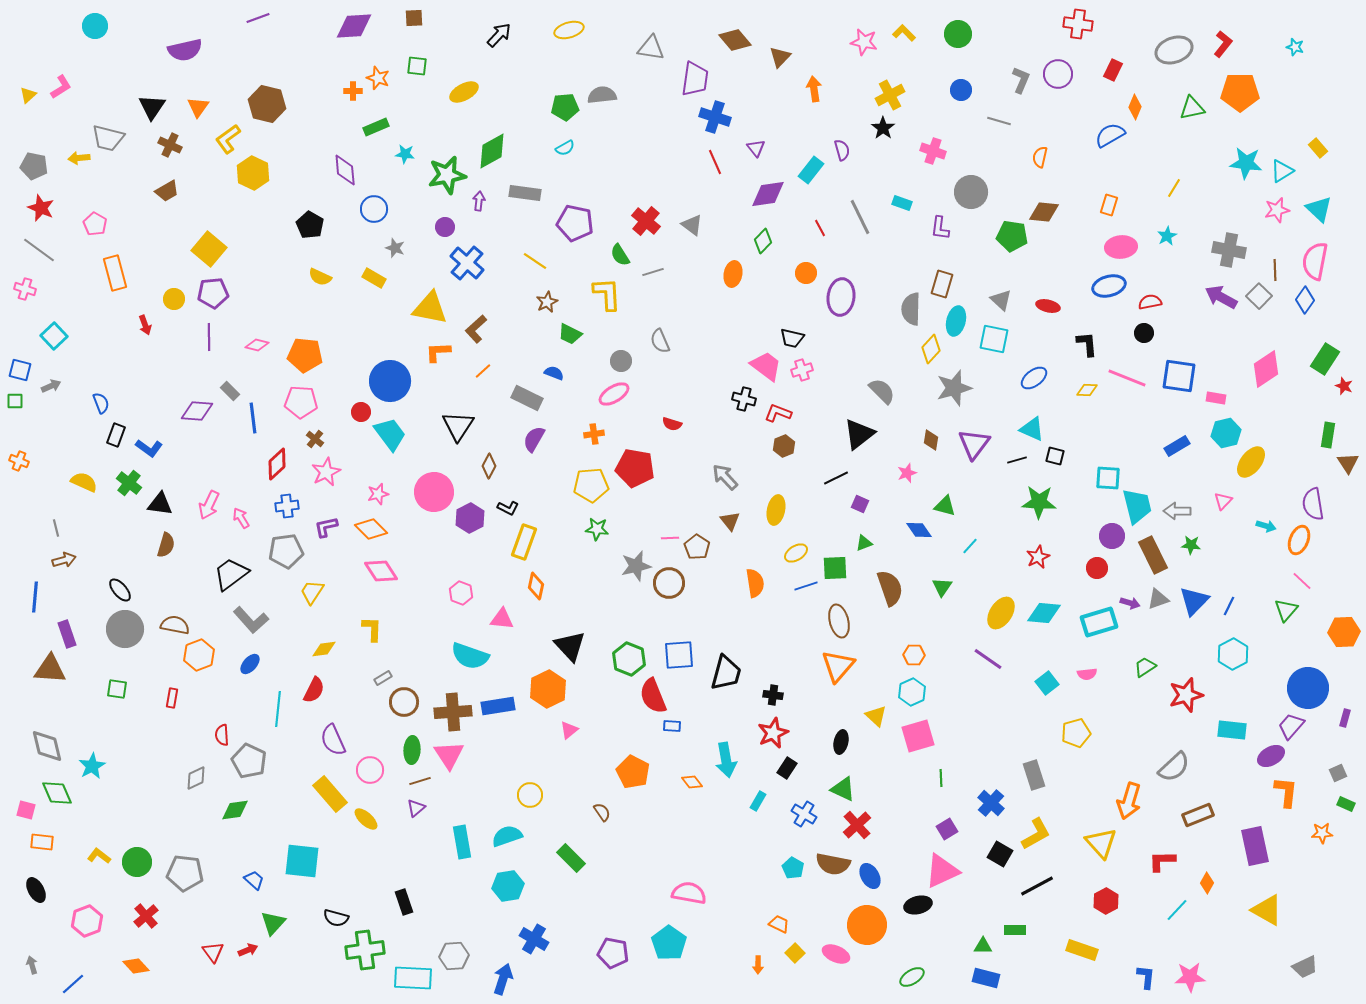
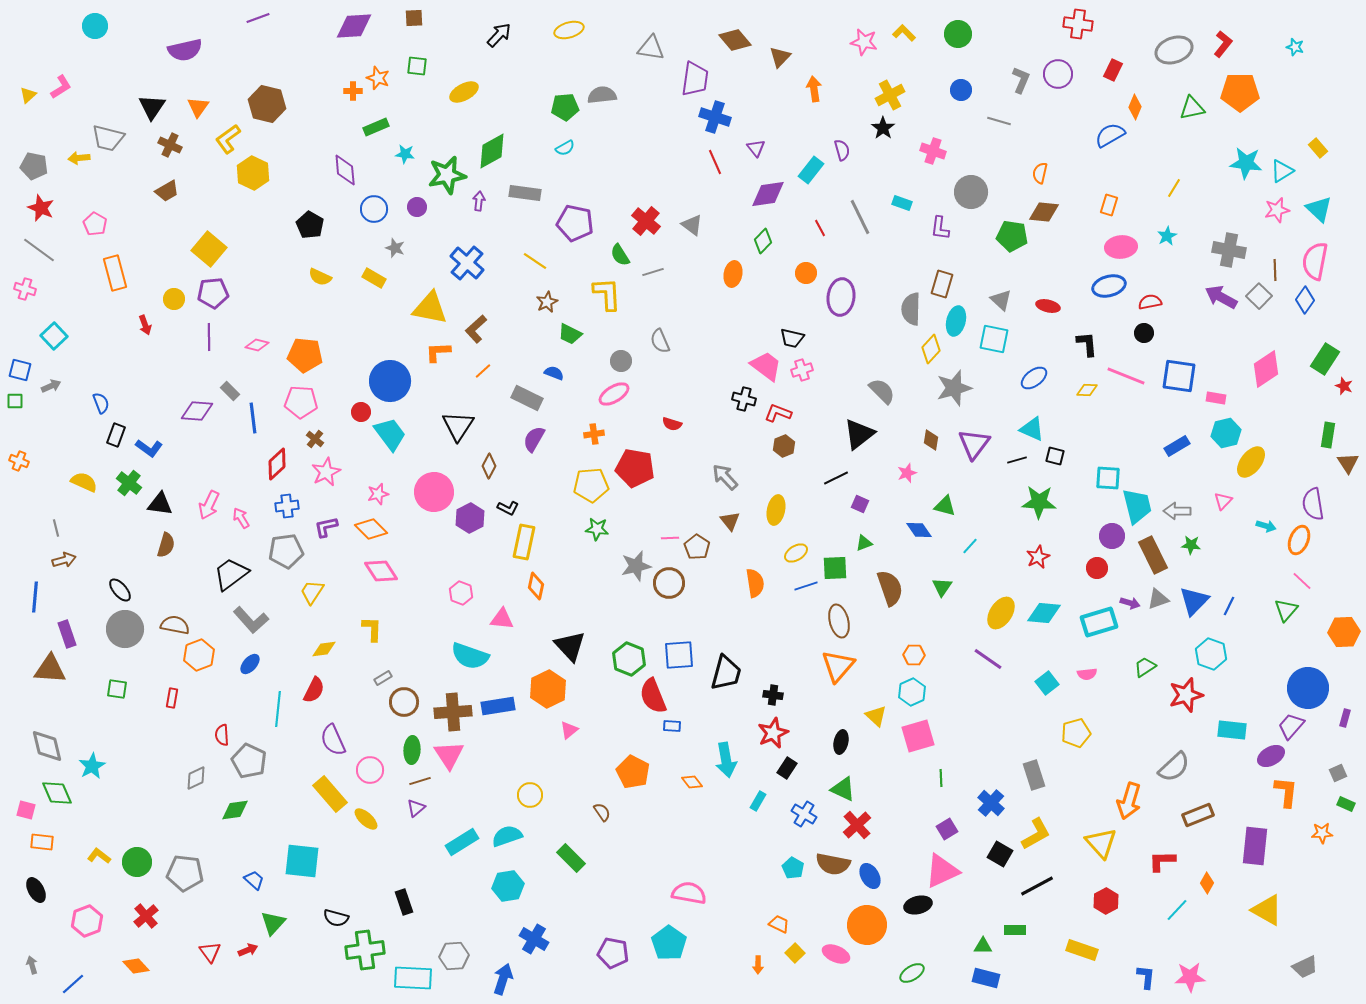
orange semicircle at (1040, 157): moved 16 px down
purple circle at (445, 227): moved 28 px left, 20 px up
pink line at (1127, 378): moved 1 px left, 2 px up
yellow rectangle at (524, 542): rotated 8 degrees counterclockwise
cyan hexagon at (1233, 654): moved 22 px left; rotated 12 degrees counterclockwise
cyan rectangle at (462, 842): rotated 68 degrees clockwise
purple rectangle at (1255, 846): rotated 18 degrees clockwise
red triangle at (213, 952): moved 3 px left
green ellipse at (912, 977): moved 4 px up
